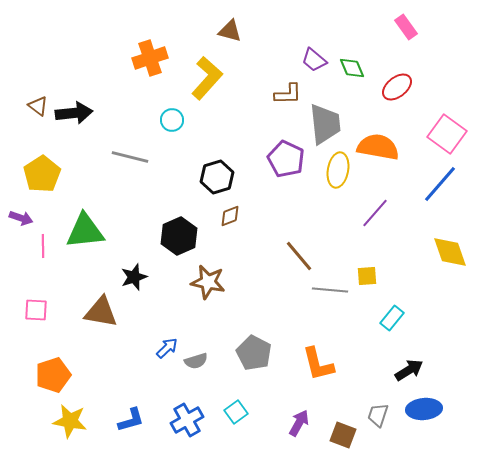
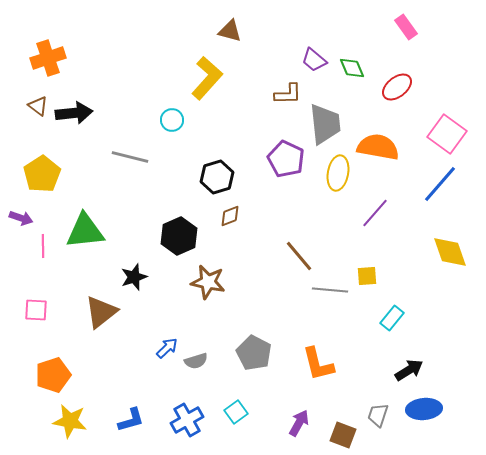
orange cross at (150, 58): moved 102 px left
yellow ellipse at (338, 170): moved 3 px down
brown triangle at (101, 312): rotated 48 degrees counterclockwise
